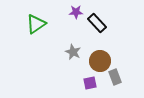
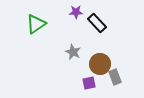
brown circle: moved 3 px down
purple square: moved 1 px left
